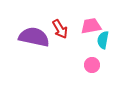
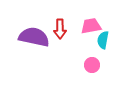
red arrow: rotated 30 degrees clockwise
